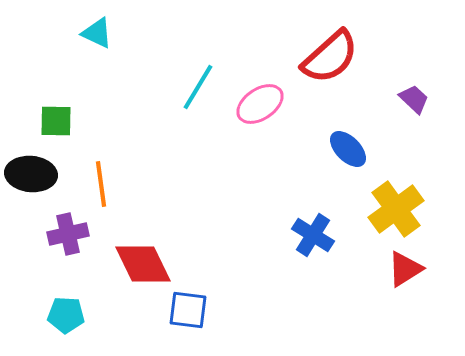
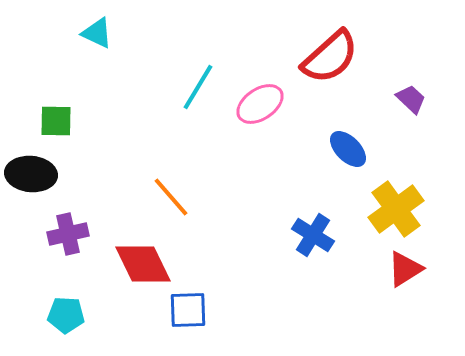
purple trapezoid: moved 3 px left
orange line: moved 70 px right, 13 px down; rotated 33 degrees counterclockwise
blue square: rotated 9 degrees counterclockwise
